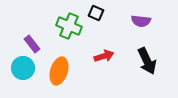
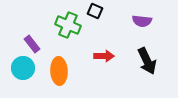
black square: moved 1 px left, 2 px up
purple semicircle: moved 1 px right
green cross: moved 1 px left, 1 px up
red arrow: rotated 18 degrees clockwise
orange ellipse: rotated 20 degrees counterclockwise
